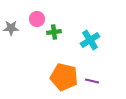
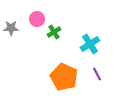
green cross: rotated 24 degrees counterclockwise
cyan cross: moved 4 px down
orange pentagon: rotated 12 degrees clockwise
purple line: moved 5 px right, 7 px up; rotated 48 degrees clockwise
